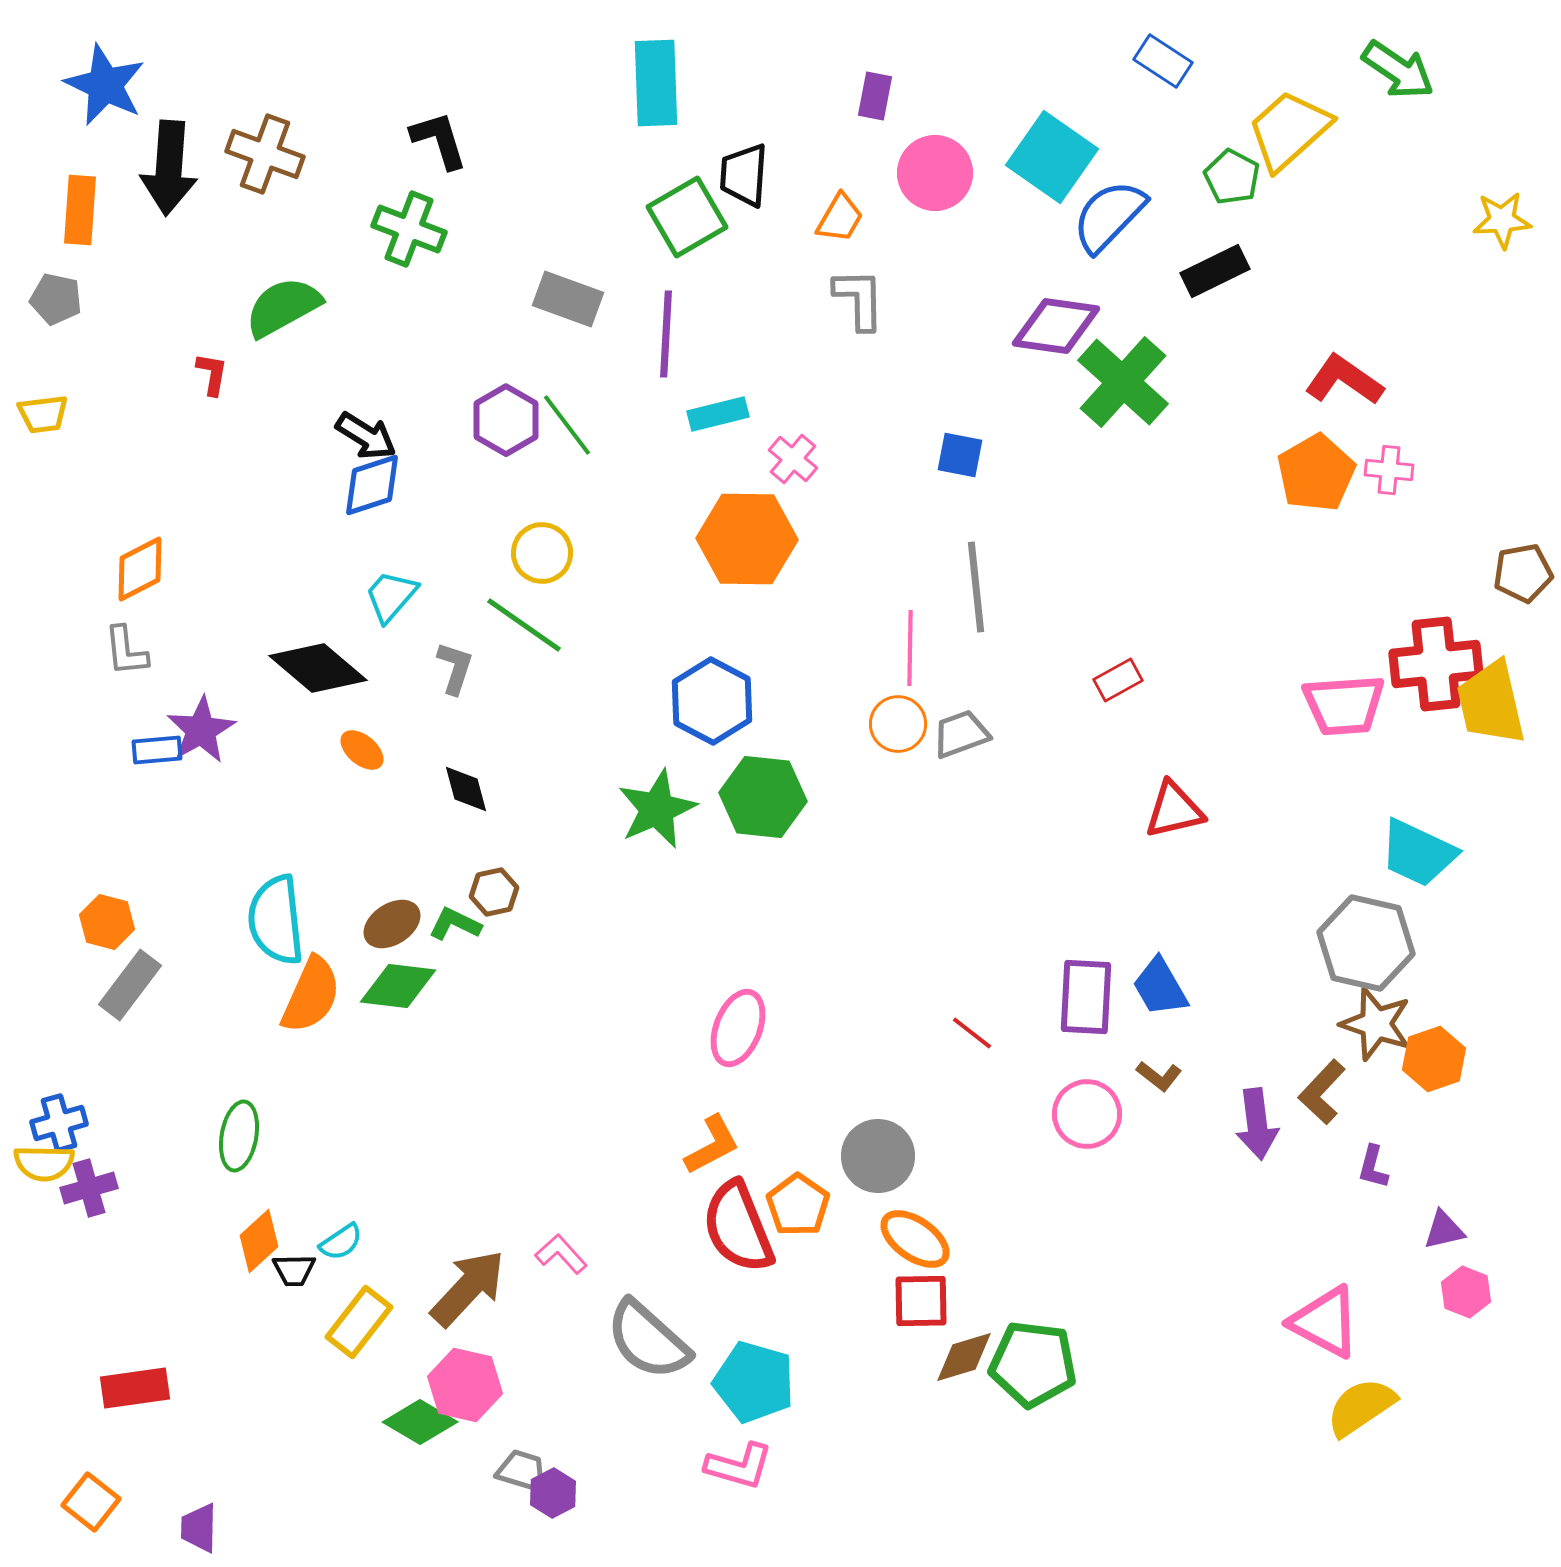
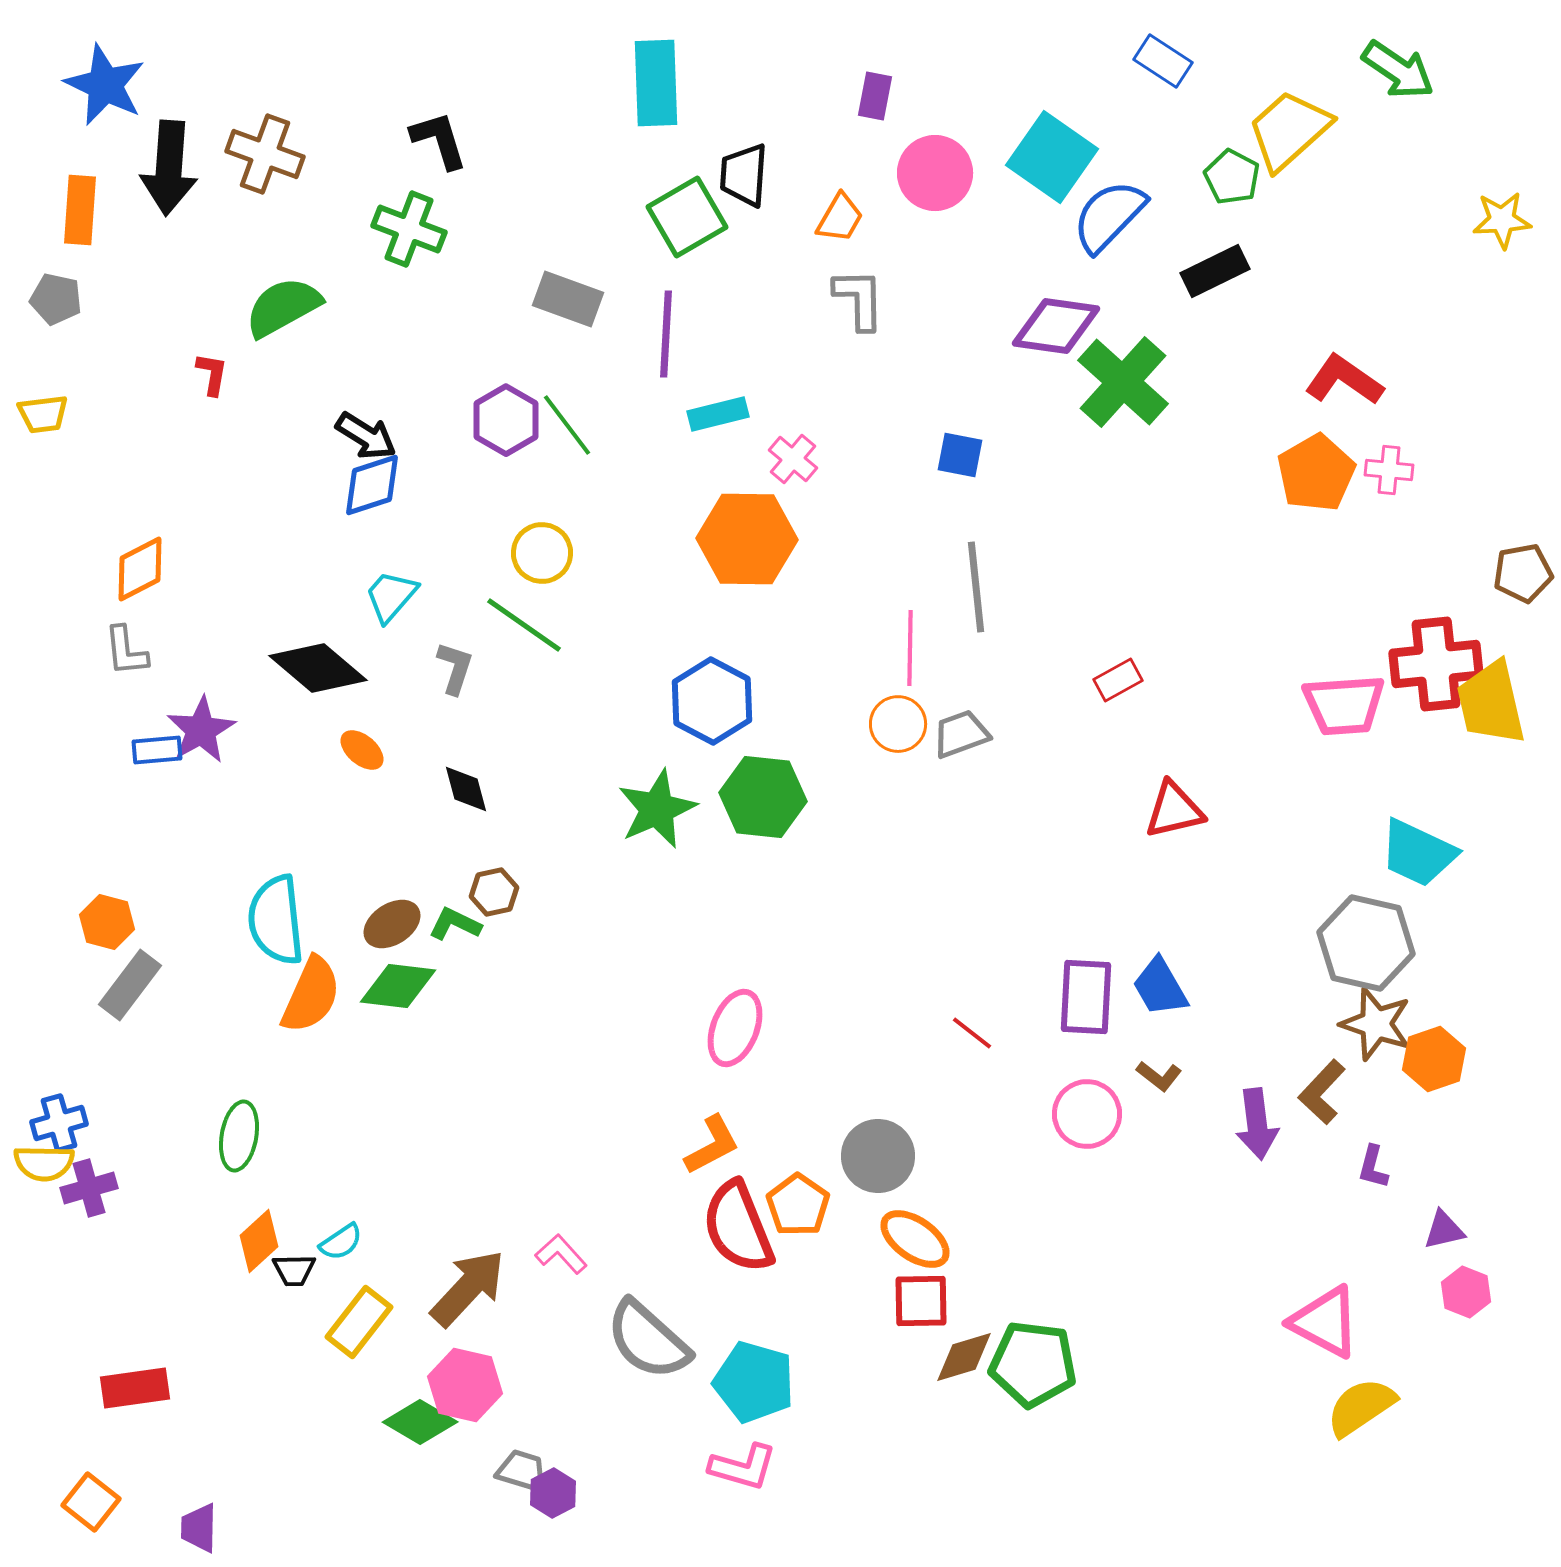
pink ellipse at (738, 1028): moved 3 px left
pink L-shape at (739, 1466): moved 4 px right, 1 px down
